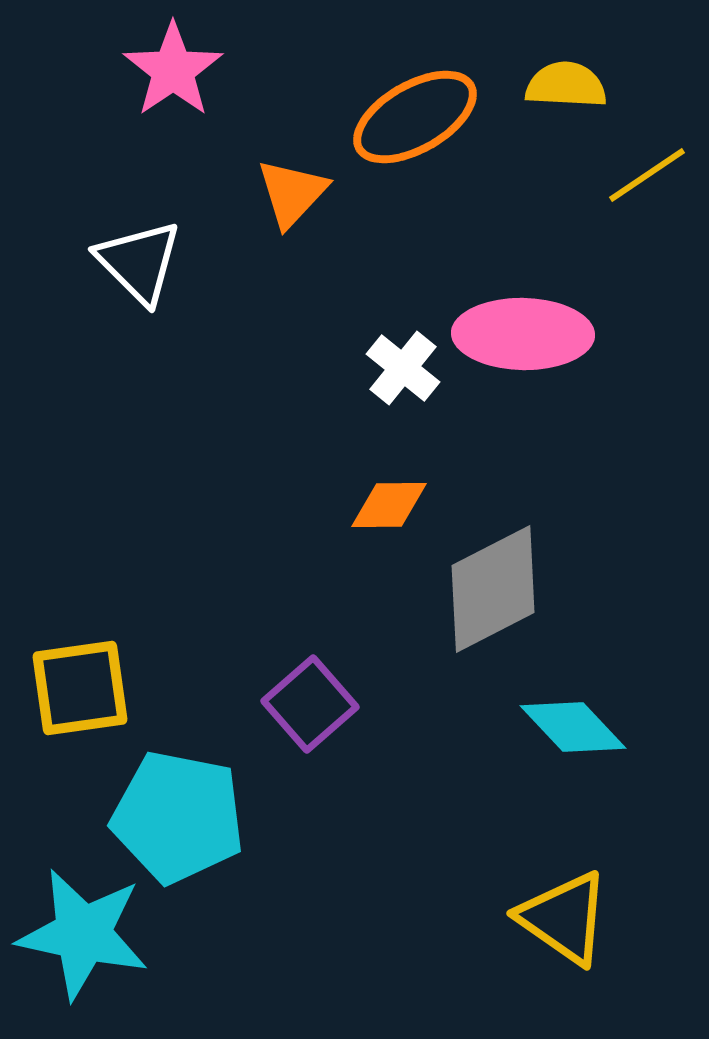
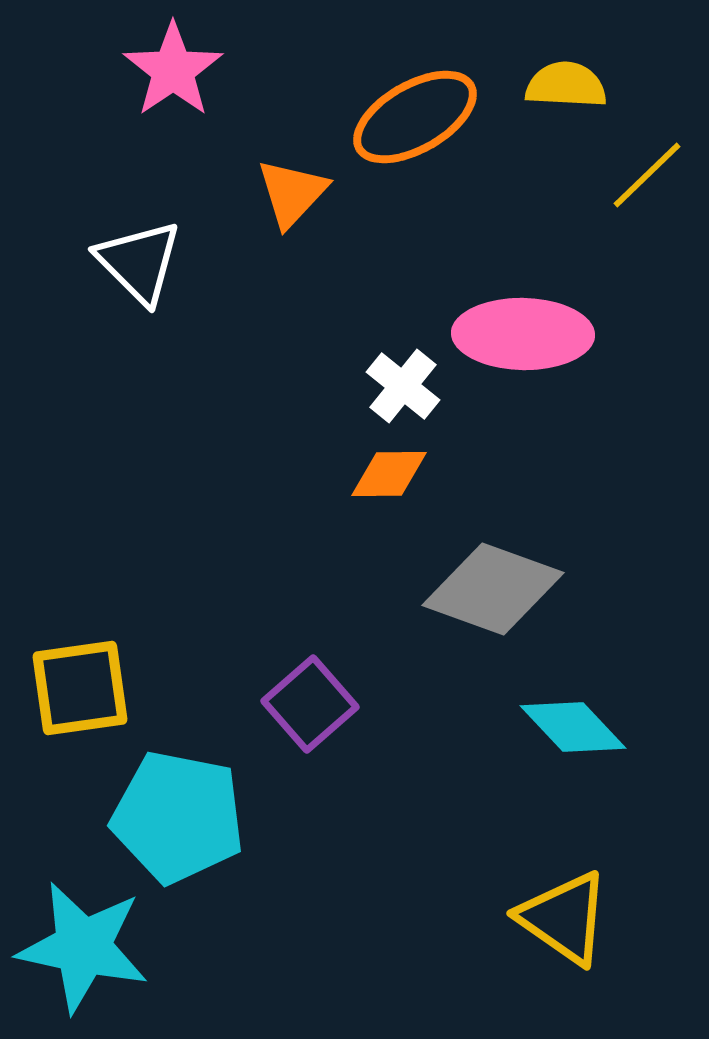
yellow line: rotated 10 degrees counterclockwise
white cross: moved 18 px down
orange diamond: moved 31 px up
gray diamond: rotated 47 degrees clockwise
cyan star: moved 13 px down
